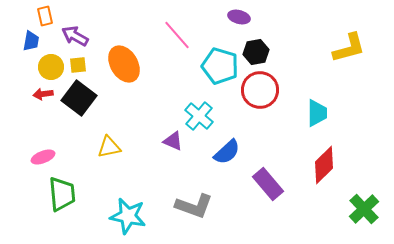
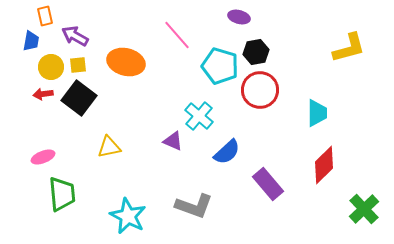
orange ellipse: moved 2 px right, 2 px up; rotated 45 degrees counterclockwise
cyan star: rotated 15 degrees clockwise
